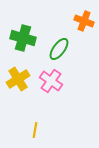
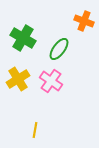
green cross: rotated 15 degrees clockwise
